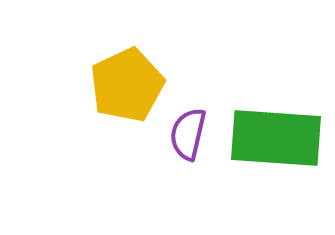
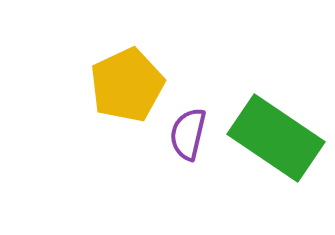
green rectangle: rotated 30 degrees clockwise
